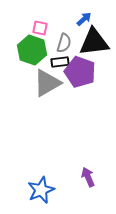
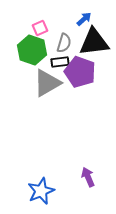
pink square: rotated 35 degrees counterclockwise
blue star: moved 1 px down
